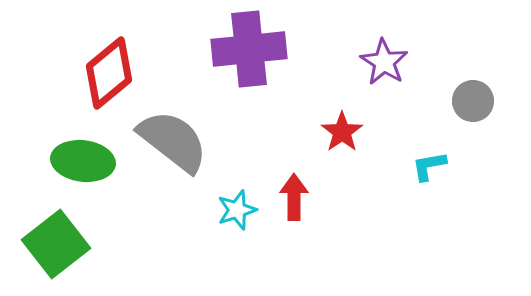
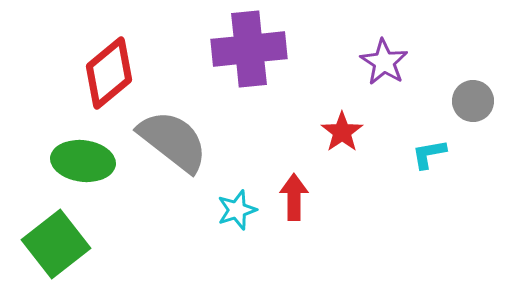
cyan L-shape: moved 12 px up
